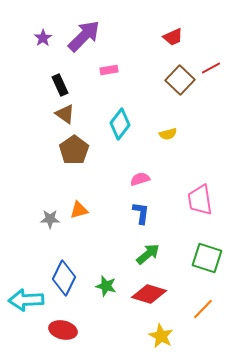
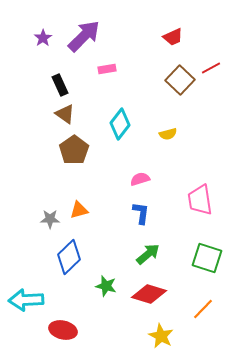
pink rectangle: moved 2 px left, 1 px up
blue diamond: moved 5 px right, 21 px up; rotated 20 degrees clockwise
